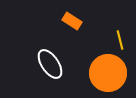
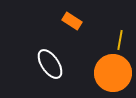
yellow line: rotated 24 degrees clockwise
orange circle: moved 5 px right
